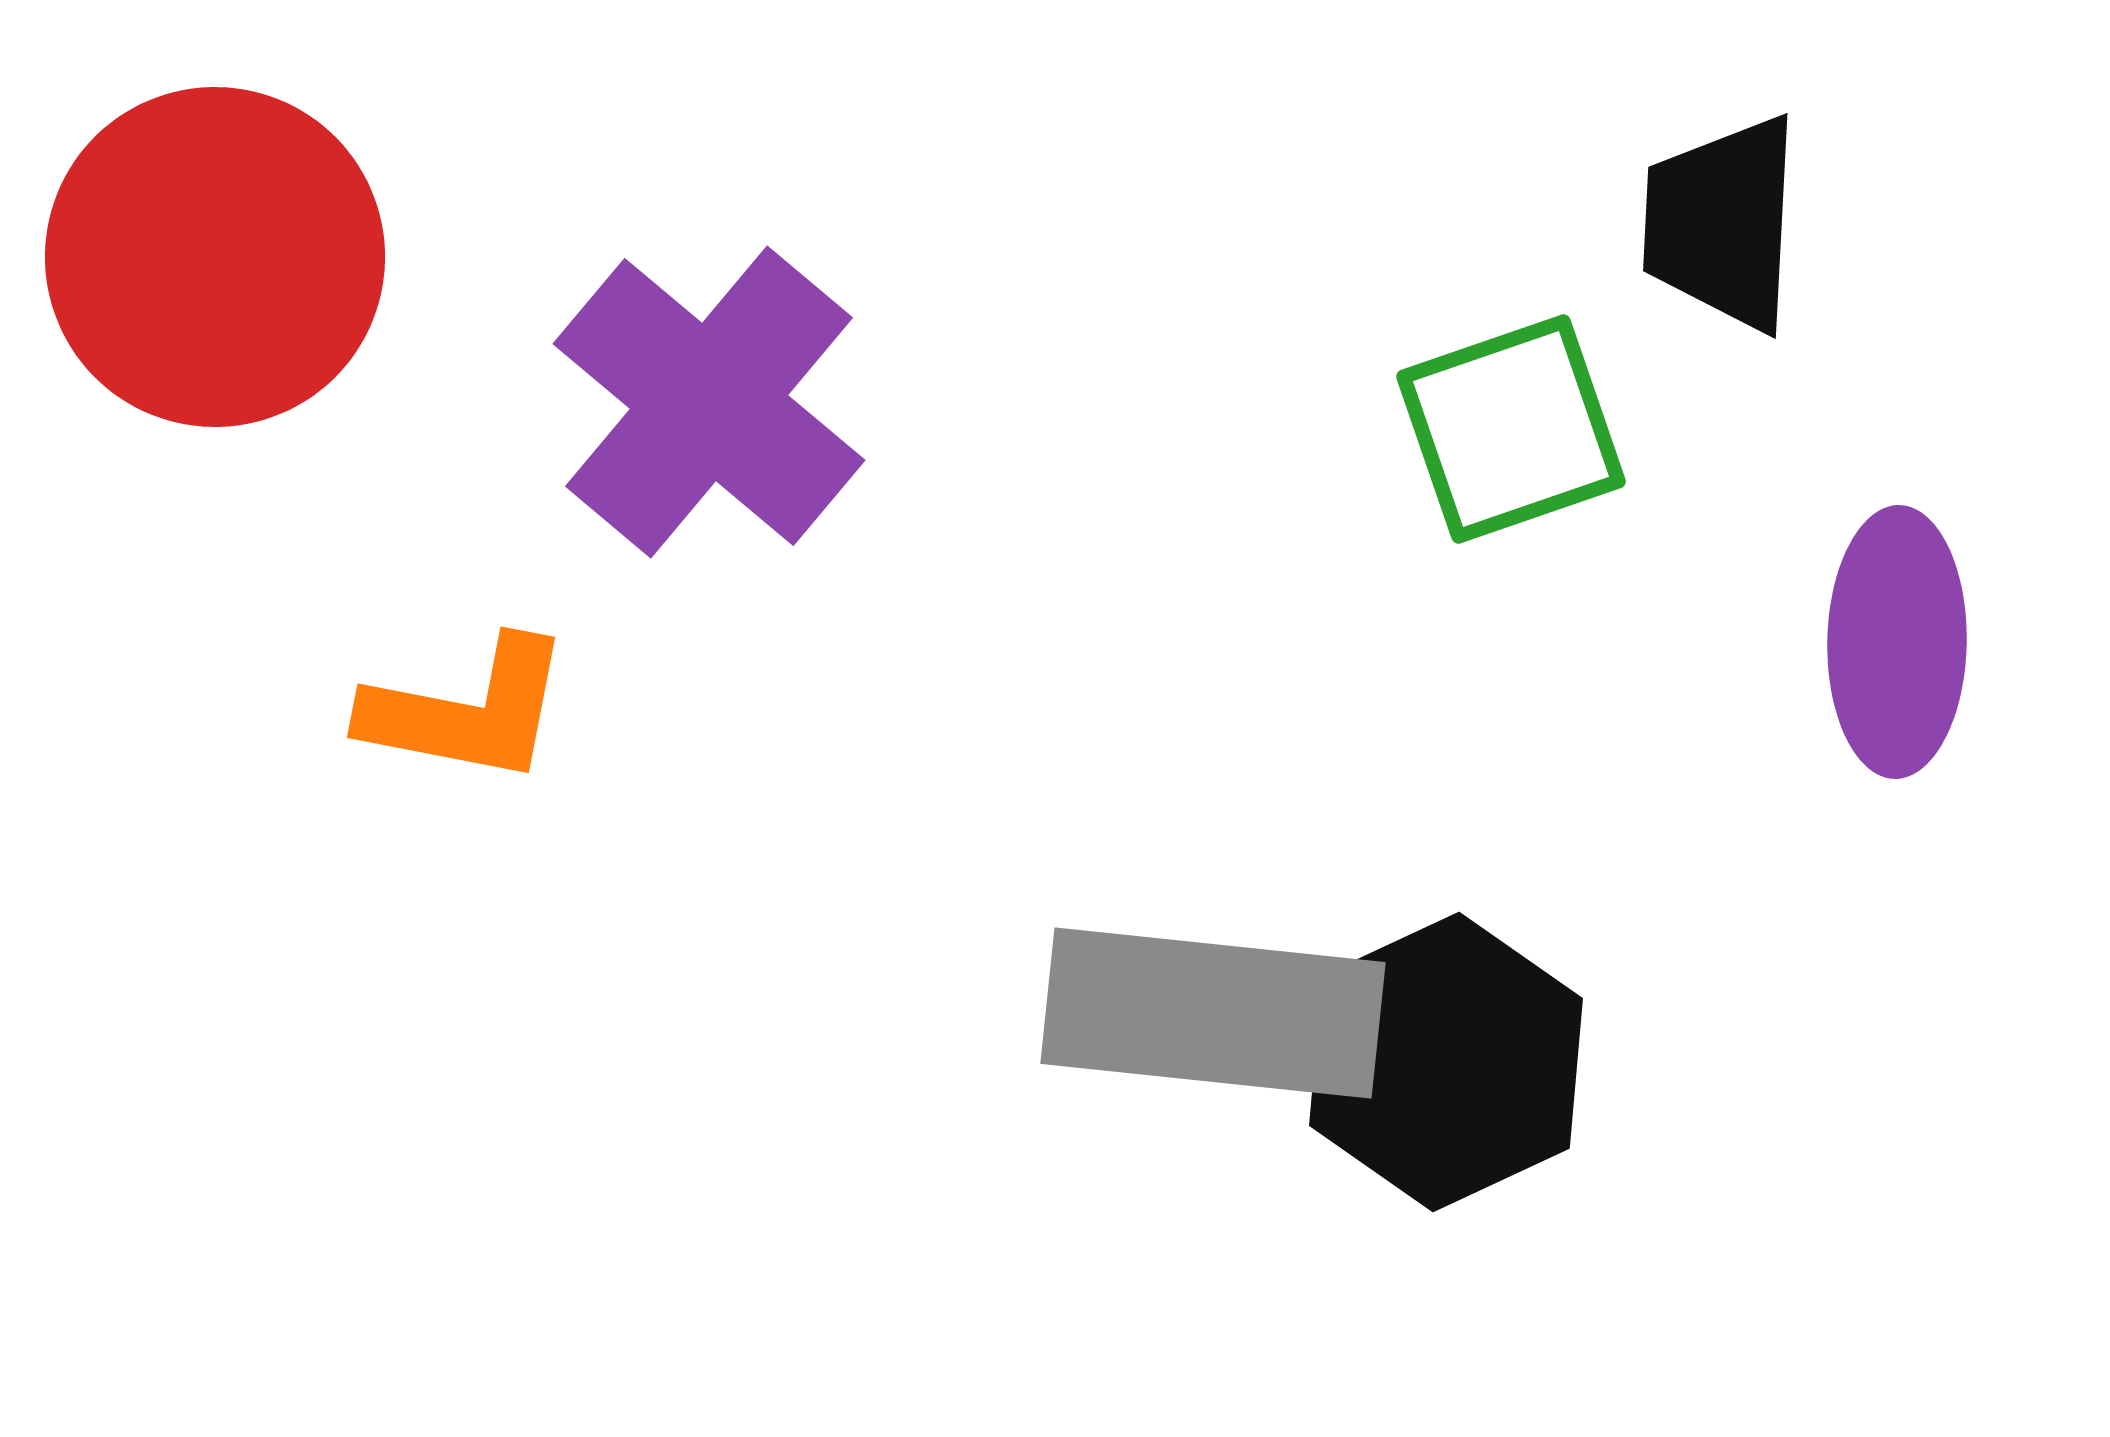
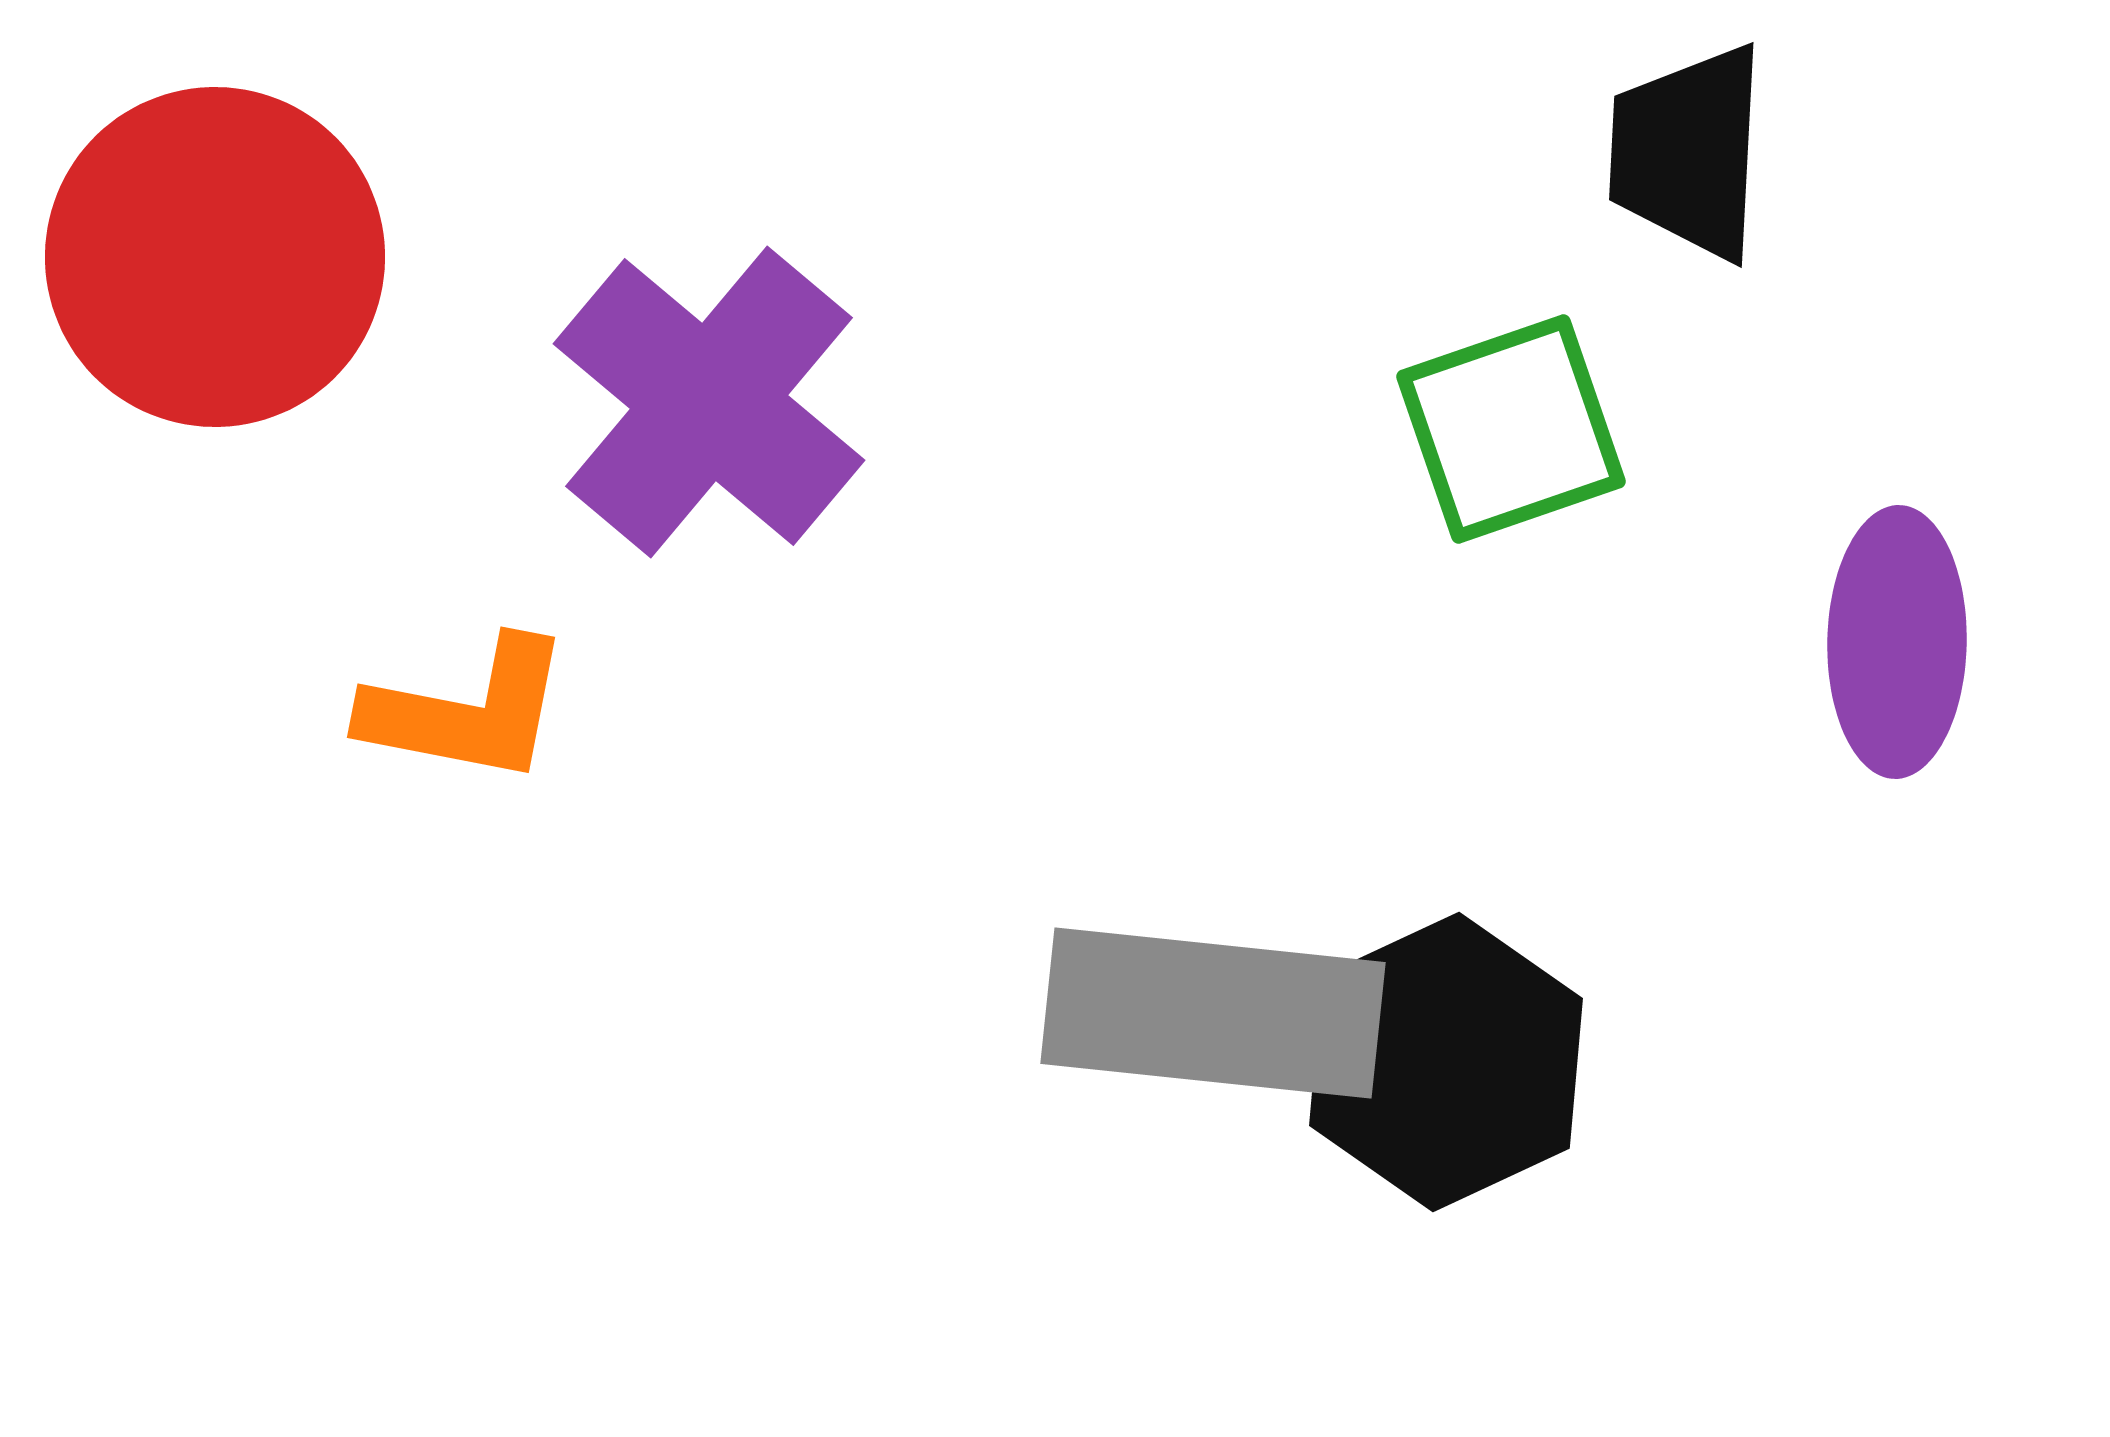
black trapezoid: moved 34 px left, 71 px up
